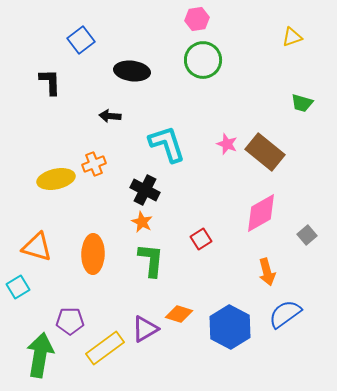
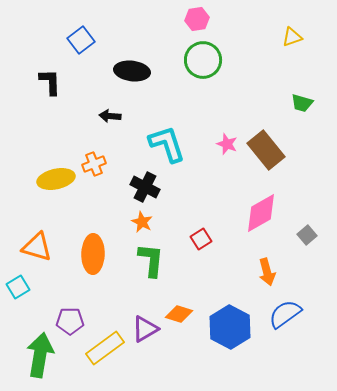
brown rectangle: moved 1 px right, 2 px up; rotated 12 degrees clockwise
black cross: moved 3 px up
